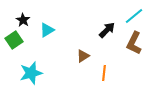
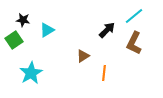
black star: rotated 24 degrees counterclockwise
cyan star: rotated 15 degrees counterclockwise
